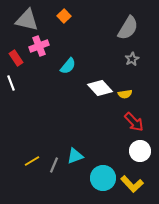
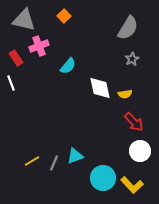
gray triangle: moved 3 px left
white diamond: rotated 30 degrees clockwise
gray line: moved 2 px up
yellow L-shape: moved 1 px down
